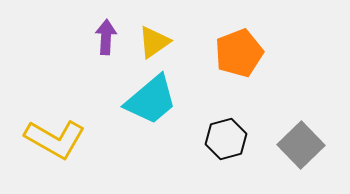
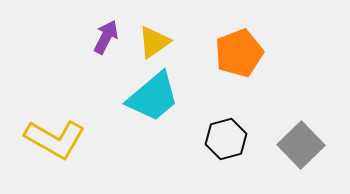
purple arrow: rotated 24 degrees clockwise
cyan trapezoid: moved 2 px right, 3 px up
